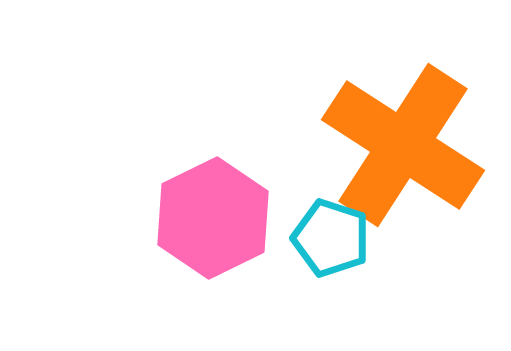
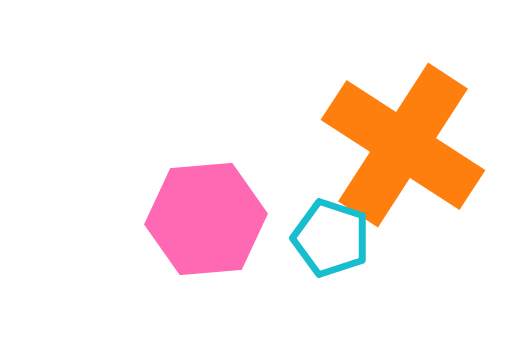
pink hexagon: moved 7 px left, 1 px down; rotated 21 degrees clockwise
